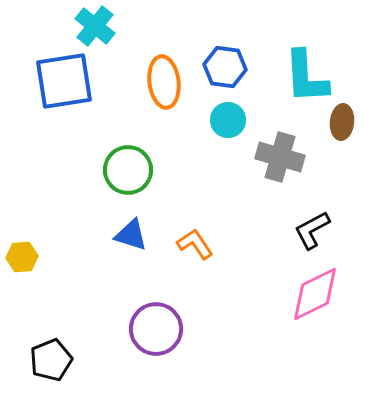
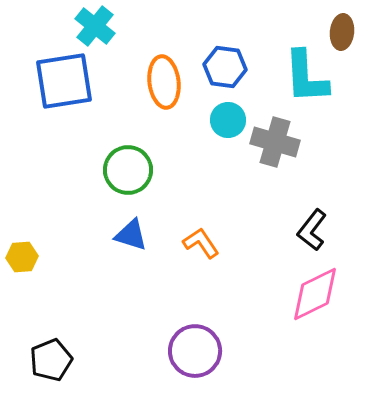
brown ellipse: moved 90 px up
gray cross: moved 5 px left, 15 px up
black L-shape: rotated 24 degrees counterclockwise
orange L-shape: moved 6 px right, 1 px up
purple circle: moved 39 px right, 22 px down
